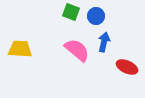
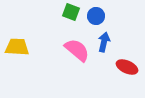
yellow trapezoid: moved 3 px left, 2 px up
